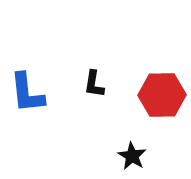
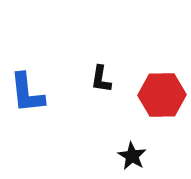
black L-shape: moved 7 px right, 5 px up
